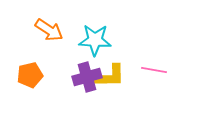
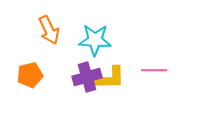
orange arrow: rotated 32 degrees clockwise
pink line: rotated 10 degrees counterclockwise
yellow L-shape: moved 2 px down
